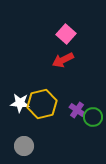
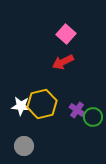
red arrow: moved 2 px down
white star: moved 1 px right, 3 px down
